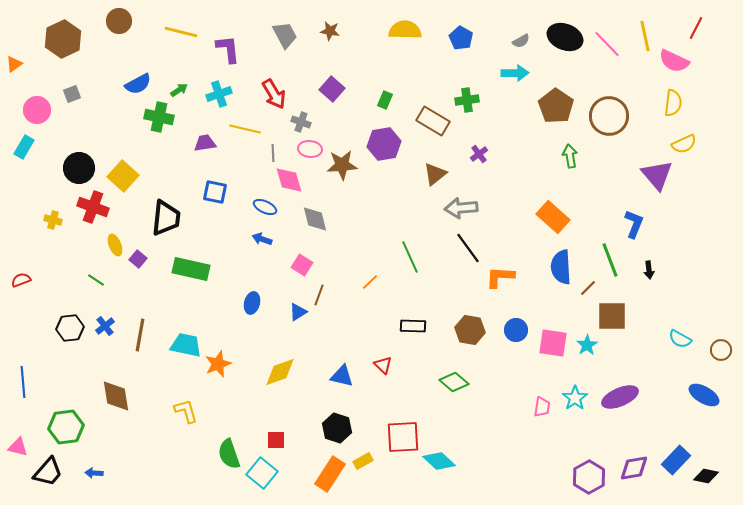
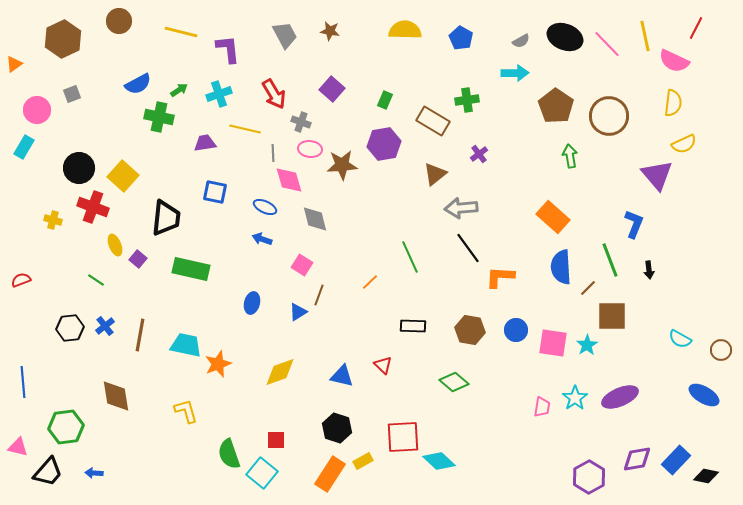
purple diamond at (634, 468): moved 3 px right, 9 px up
